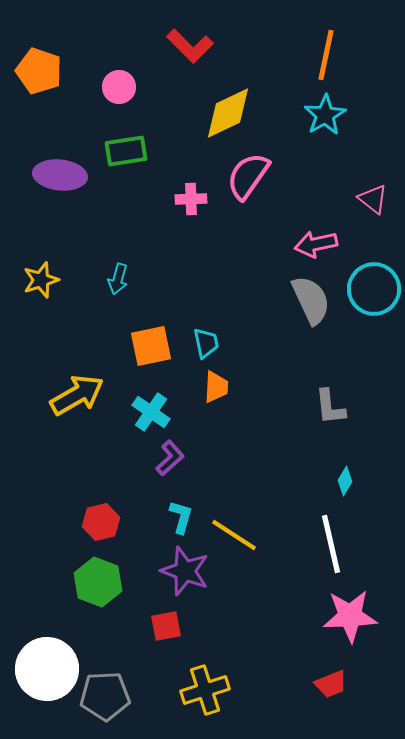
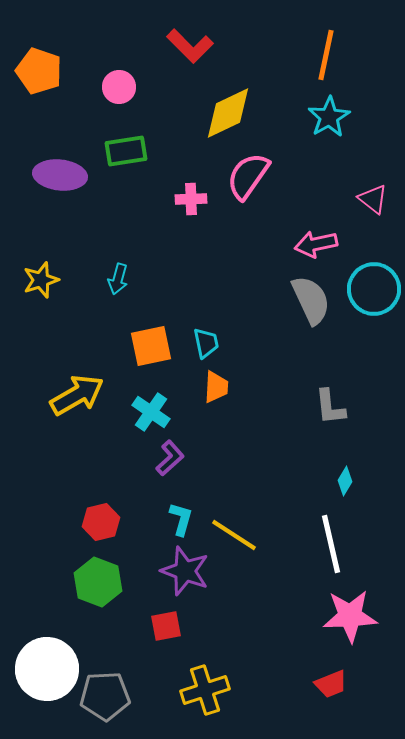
cyan star: moved 4 px right, 2 px down
cyan L-shape: moved 2 px down
